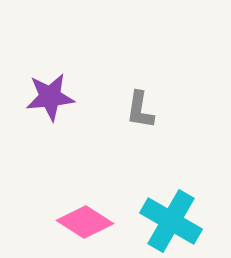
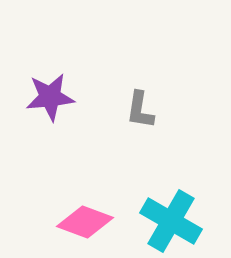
pink diamond: rotated 12 degrees counterclockwise
